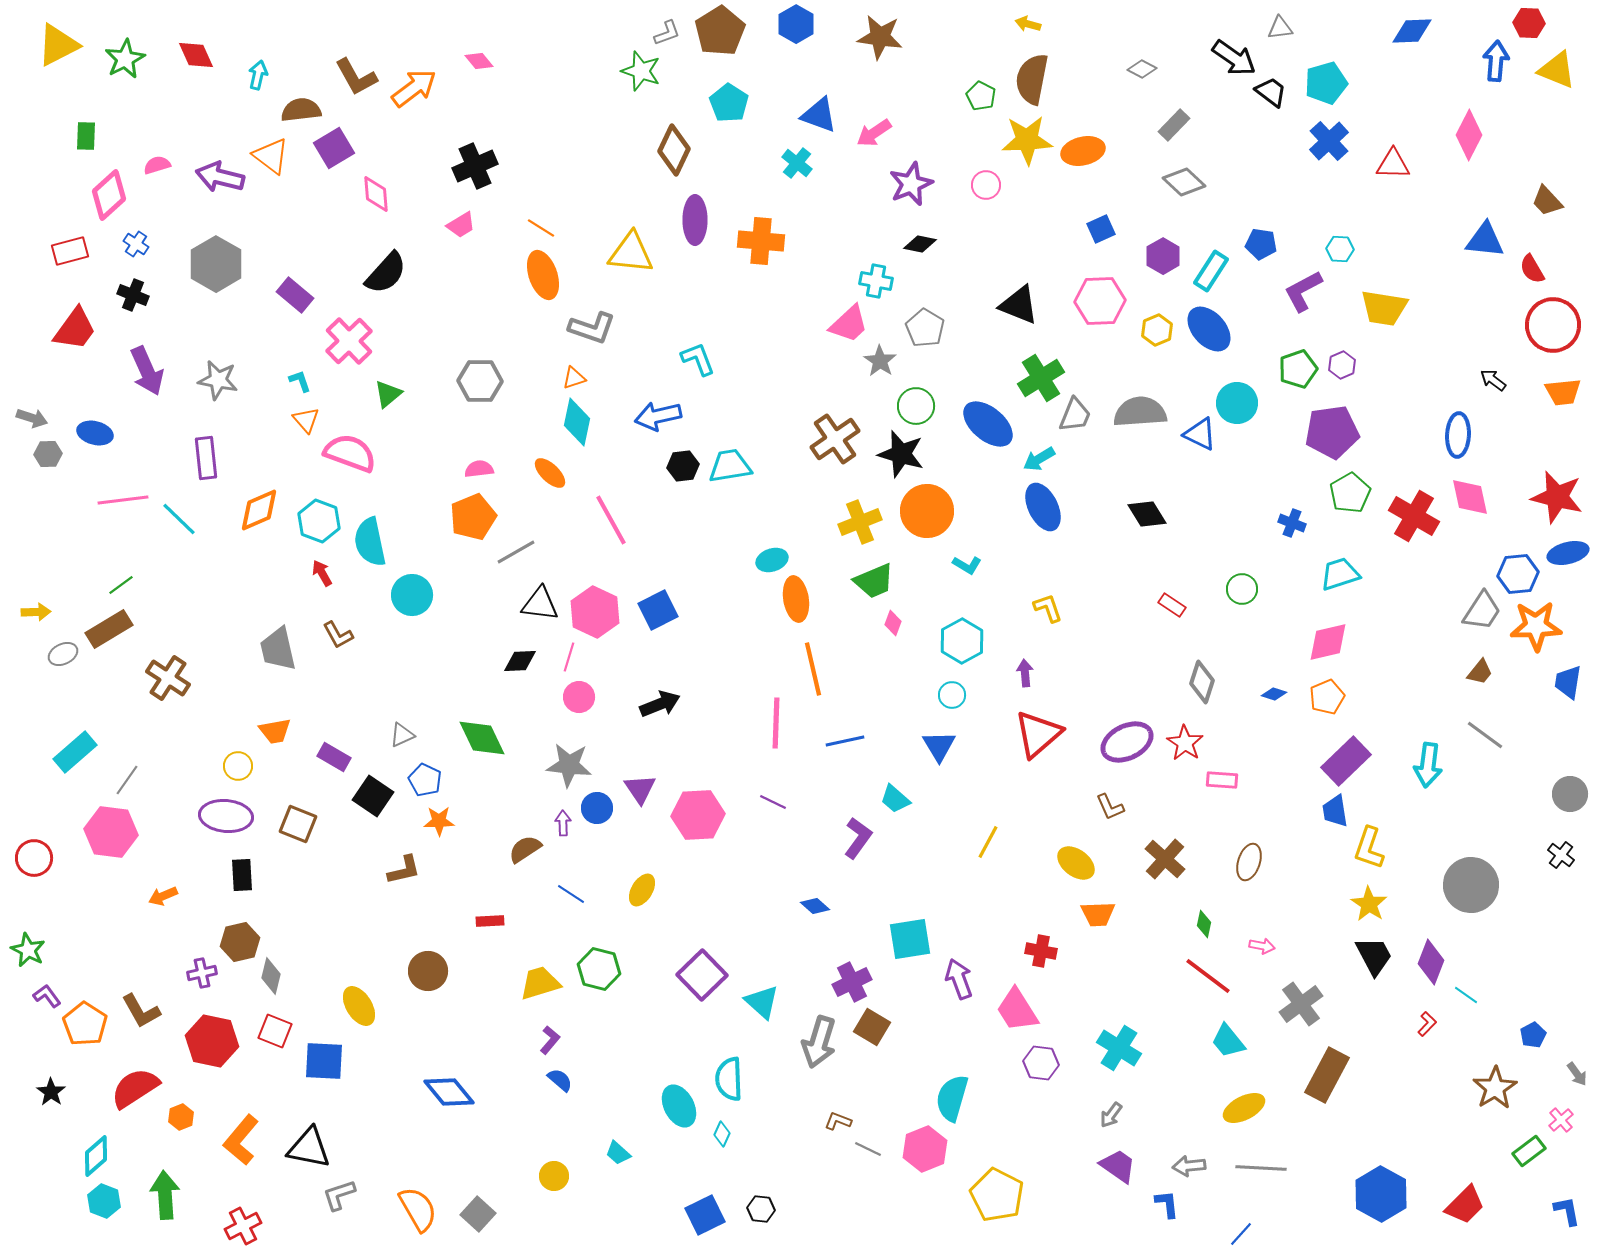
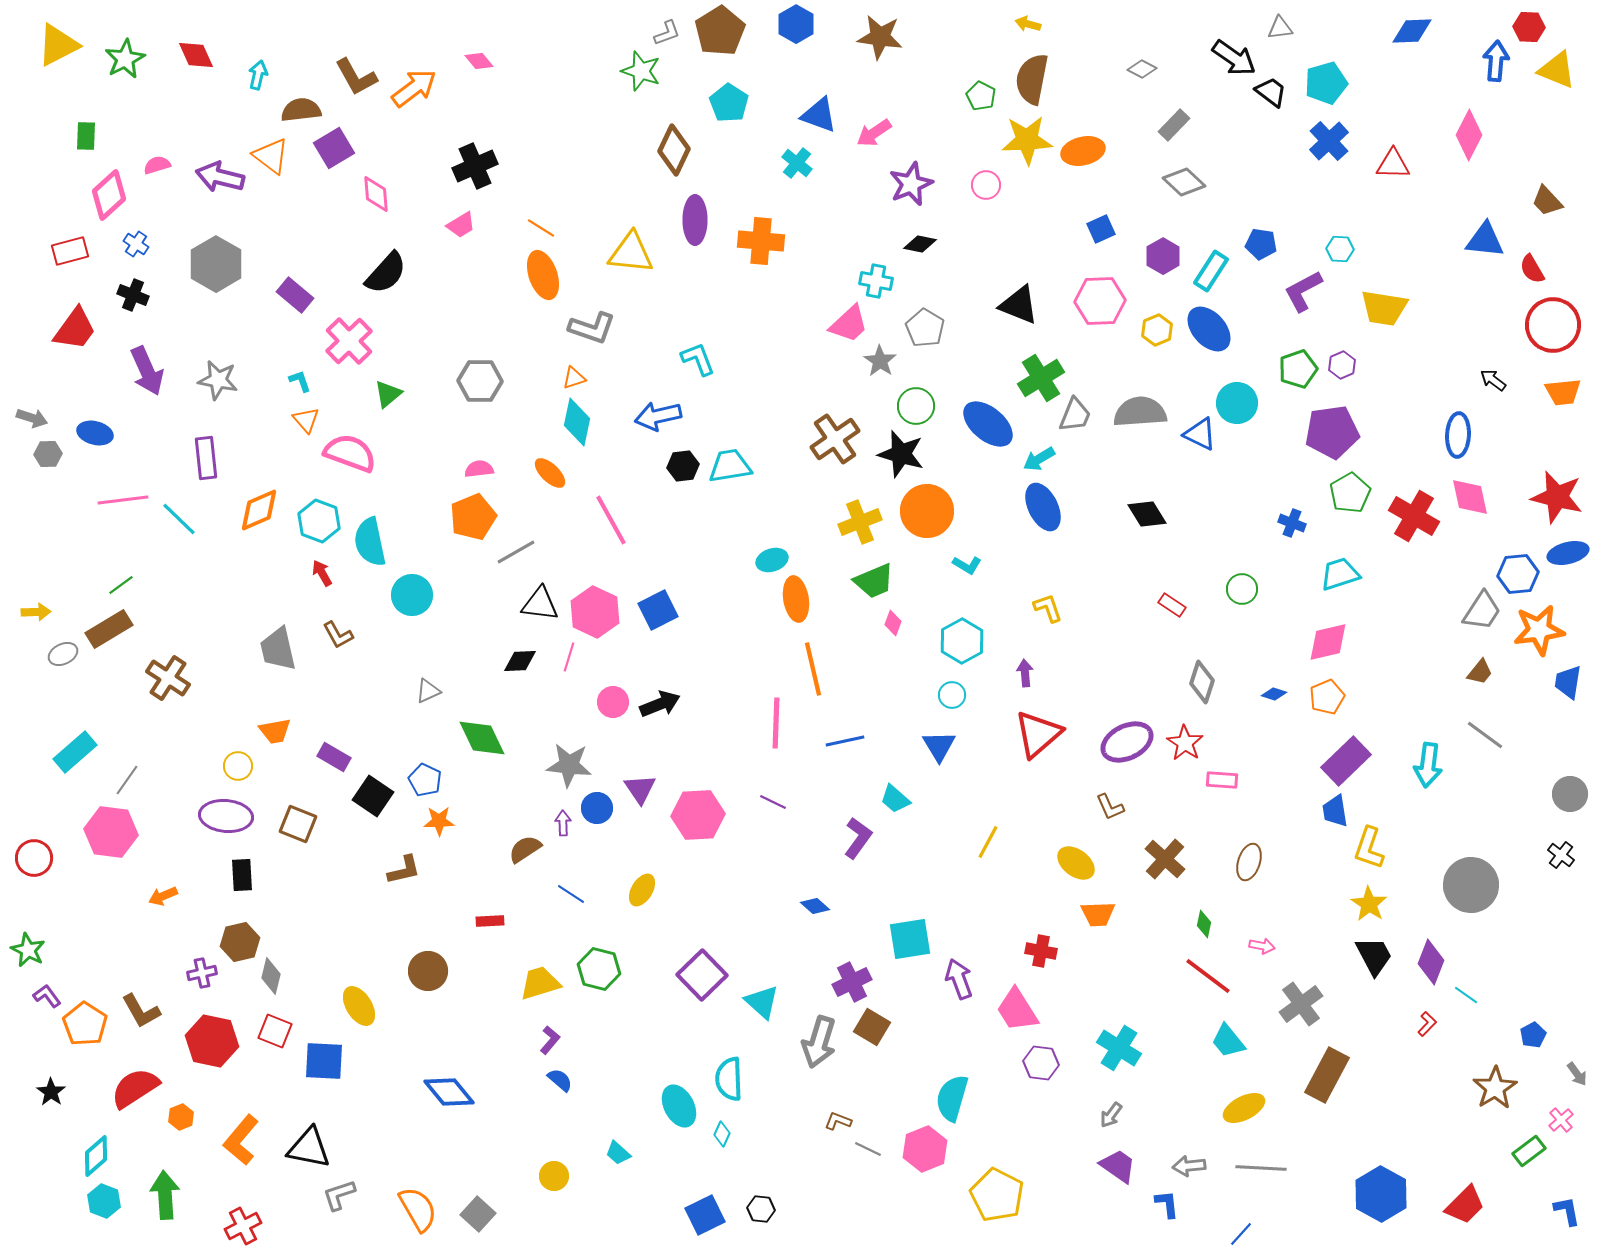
red hexagon at (1529, 23): moved 4 px down
orange star at (1536, 626): moved 3 px right, 4 px down; rotated 6 degrees counterclockwise
pink circle at (579, 697): moved 34 px right, 5 px down
gray triangle at (402, 735): moved 26 px right, 44 px up
